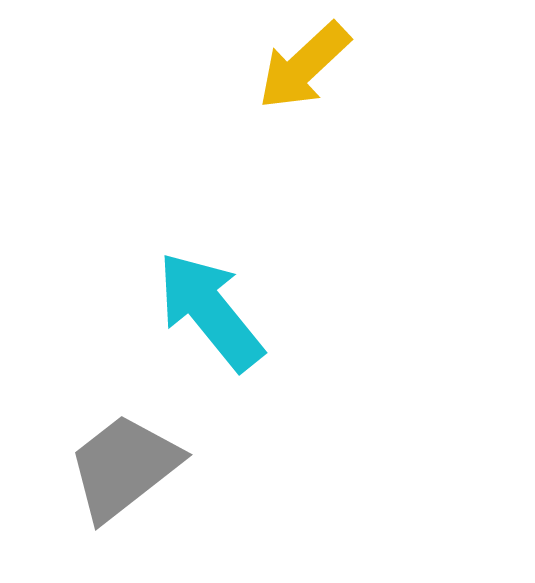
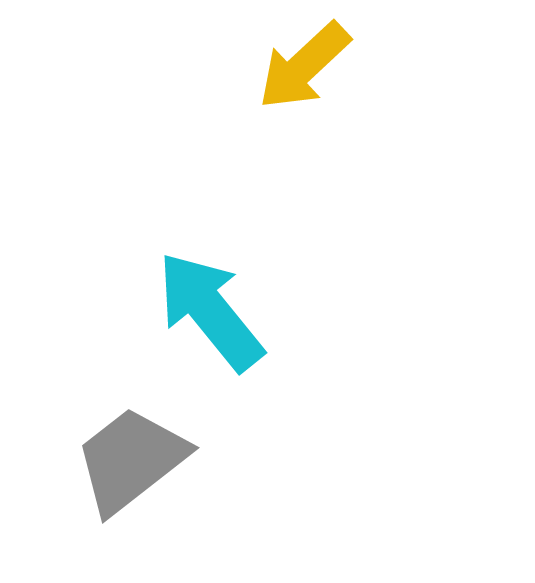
gray trapezoid: moved 7 px right, 7 px up
